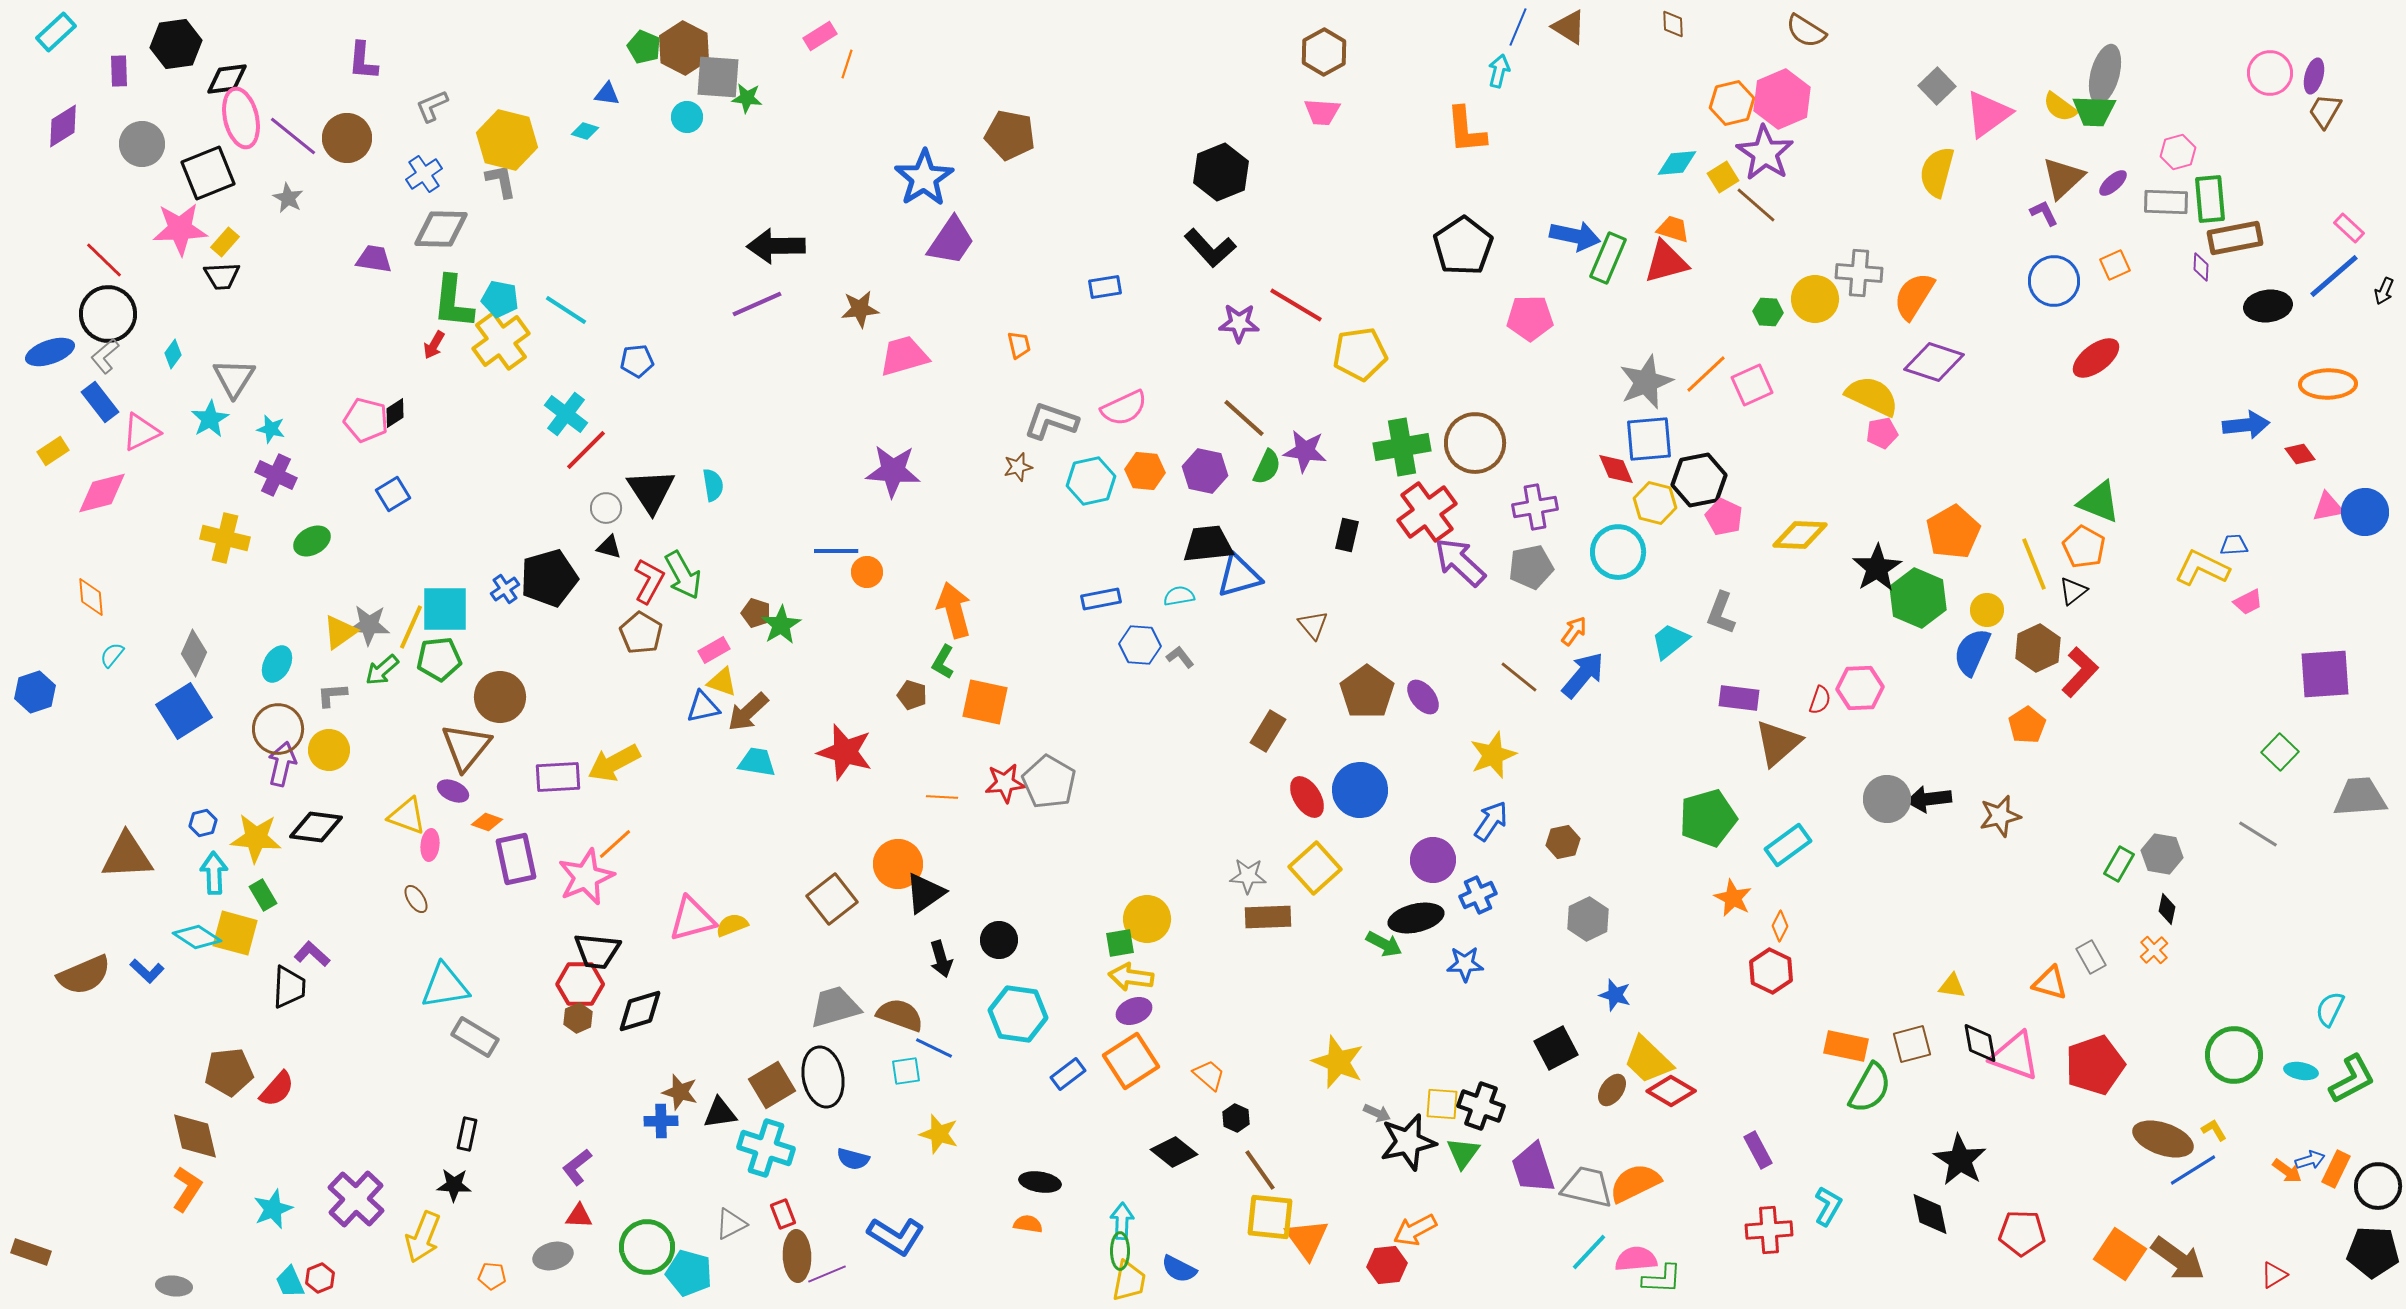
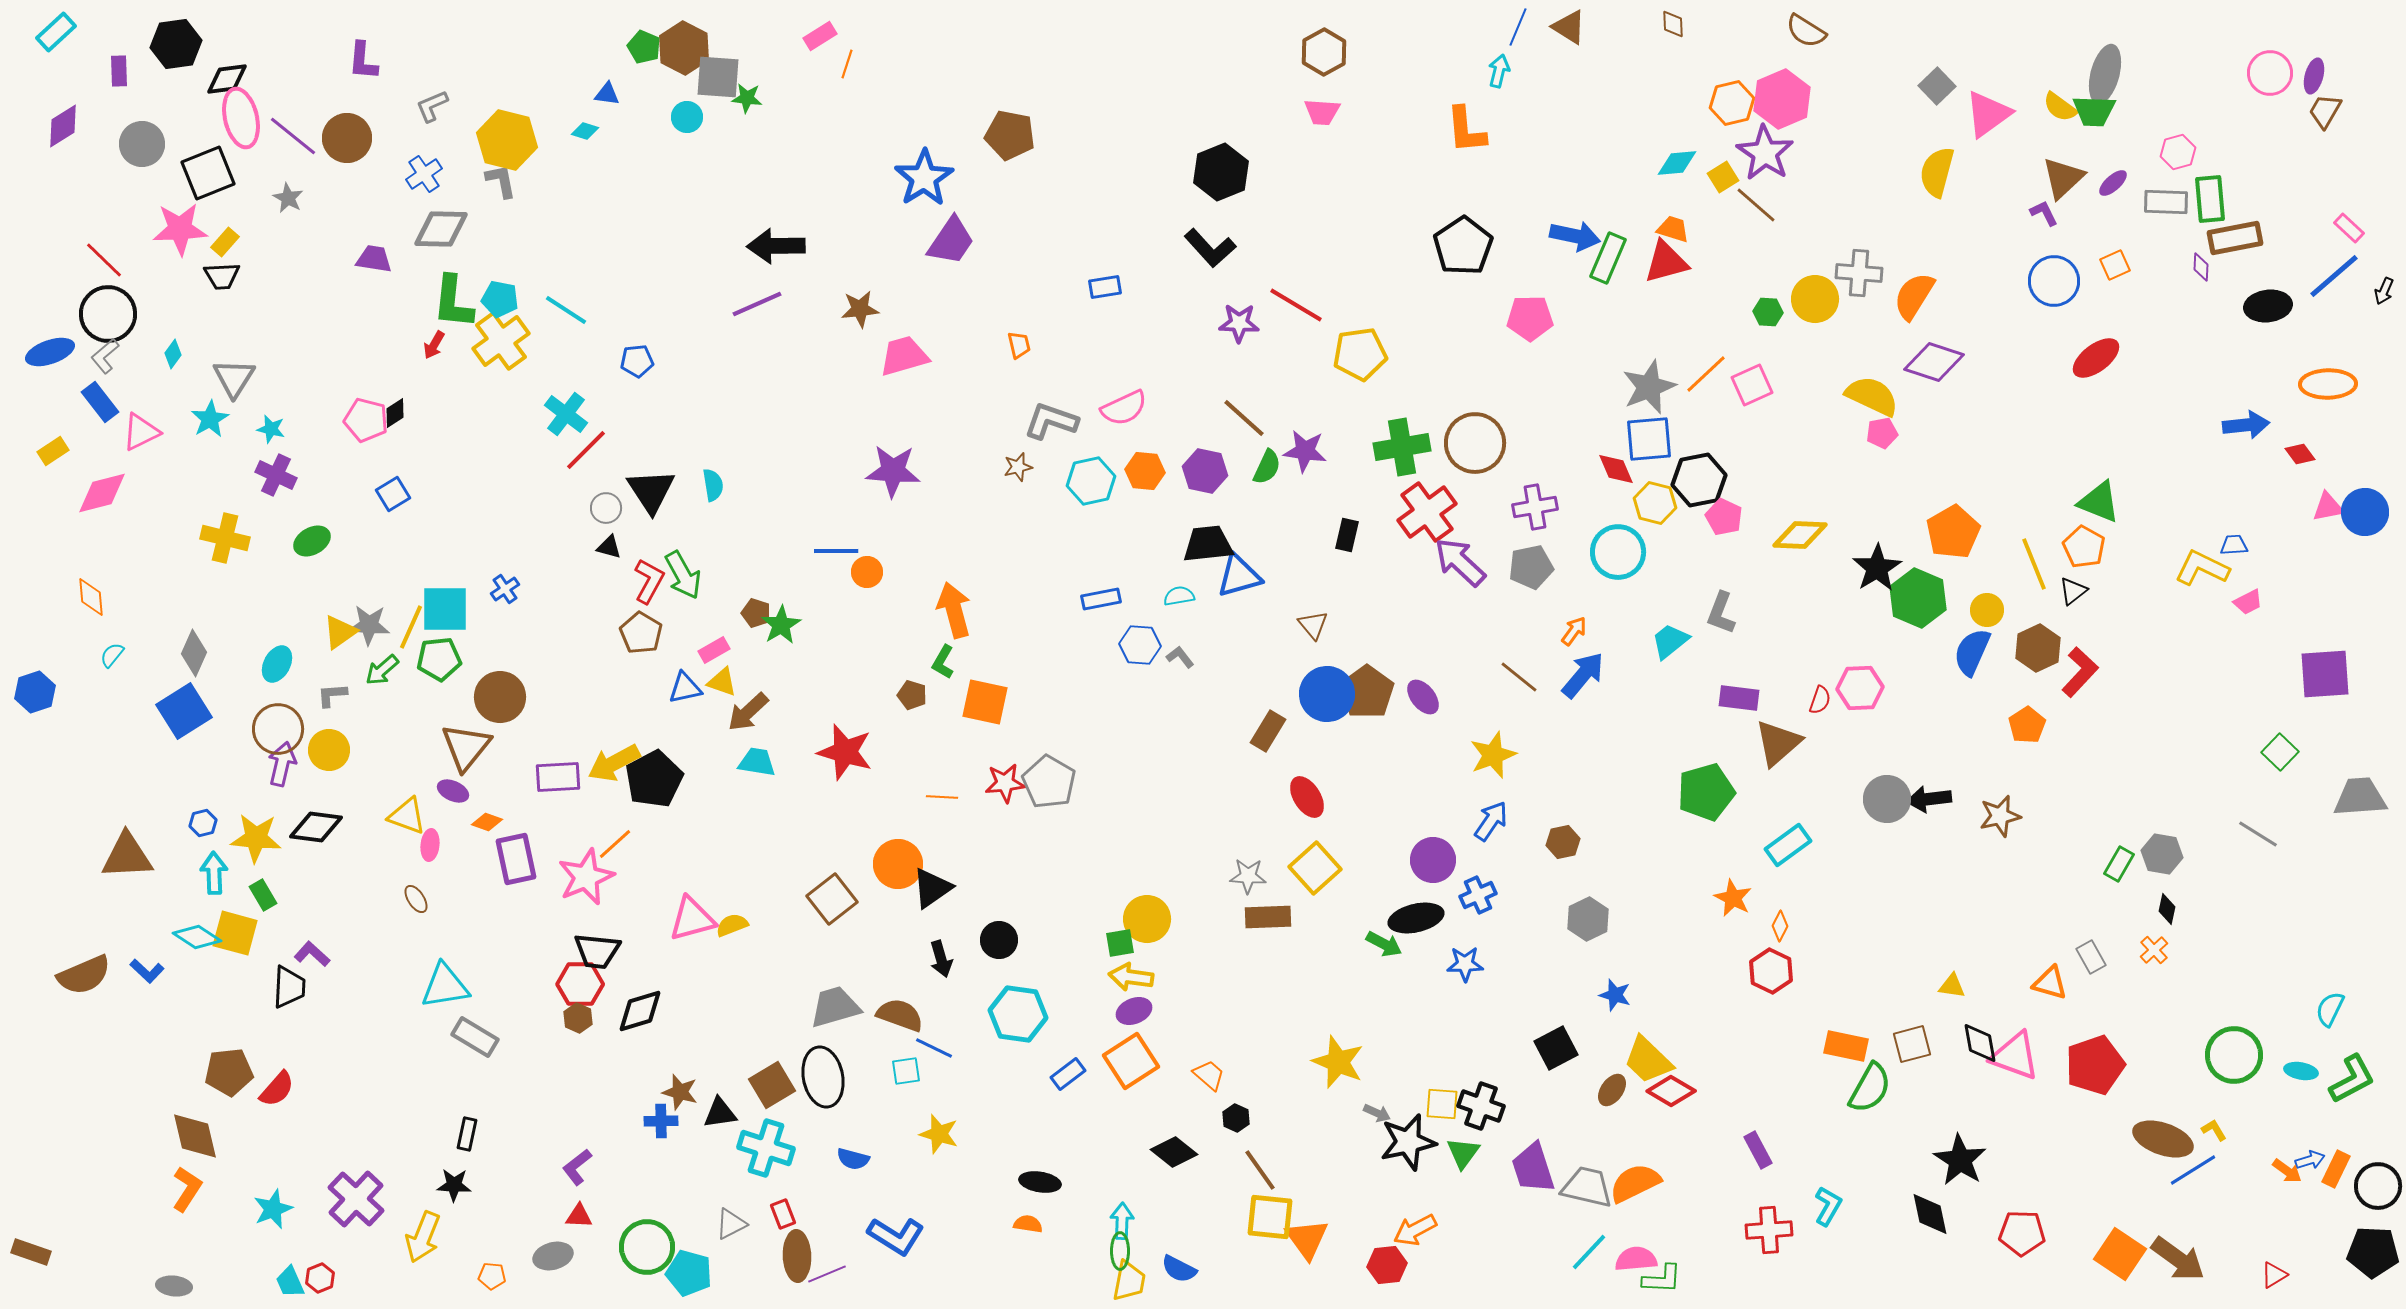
gray star at (1646, 382): moved 3 px right, 5 px down
black pentagon at (549, 578): moved 105 px right, 201 px down; rotated 12 degrees counterclockwise
blue triangle at (703, 707): moved 18 px left, 19 px up
blue circle at (1360, 790): moved 33 px left, 96 px up
green pentagon at (1708, 818): moved 2 px left, 26 px up
black triangle at (925, 893): moved 7 px right, 5 px up
brown hexagon at (578, 1018): rotated 12 degrees counterclockwise
